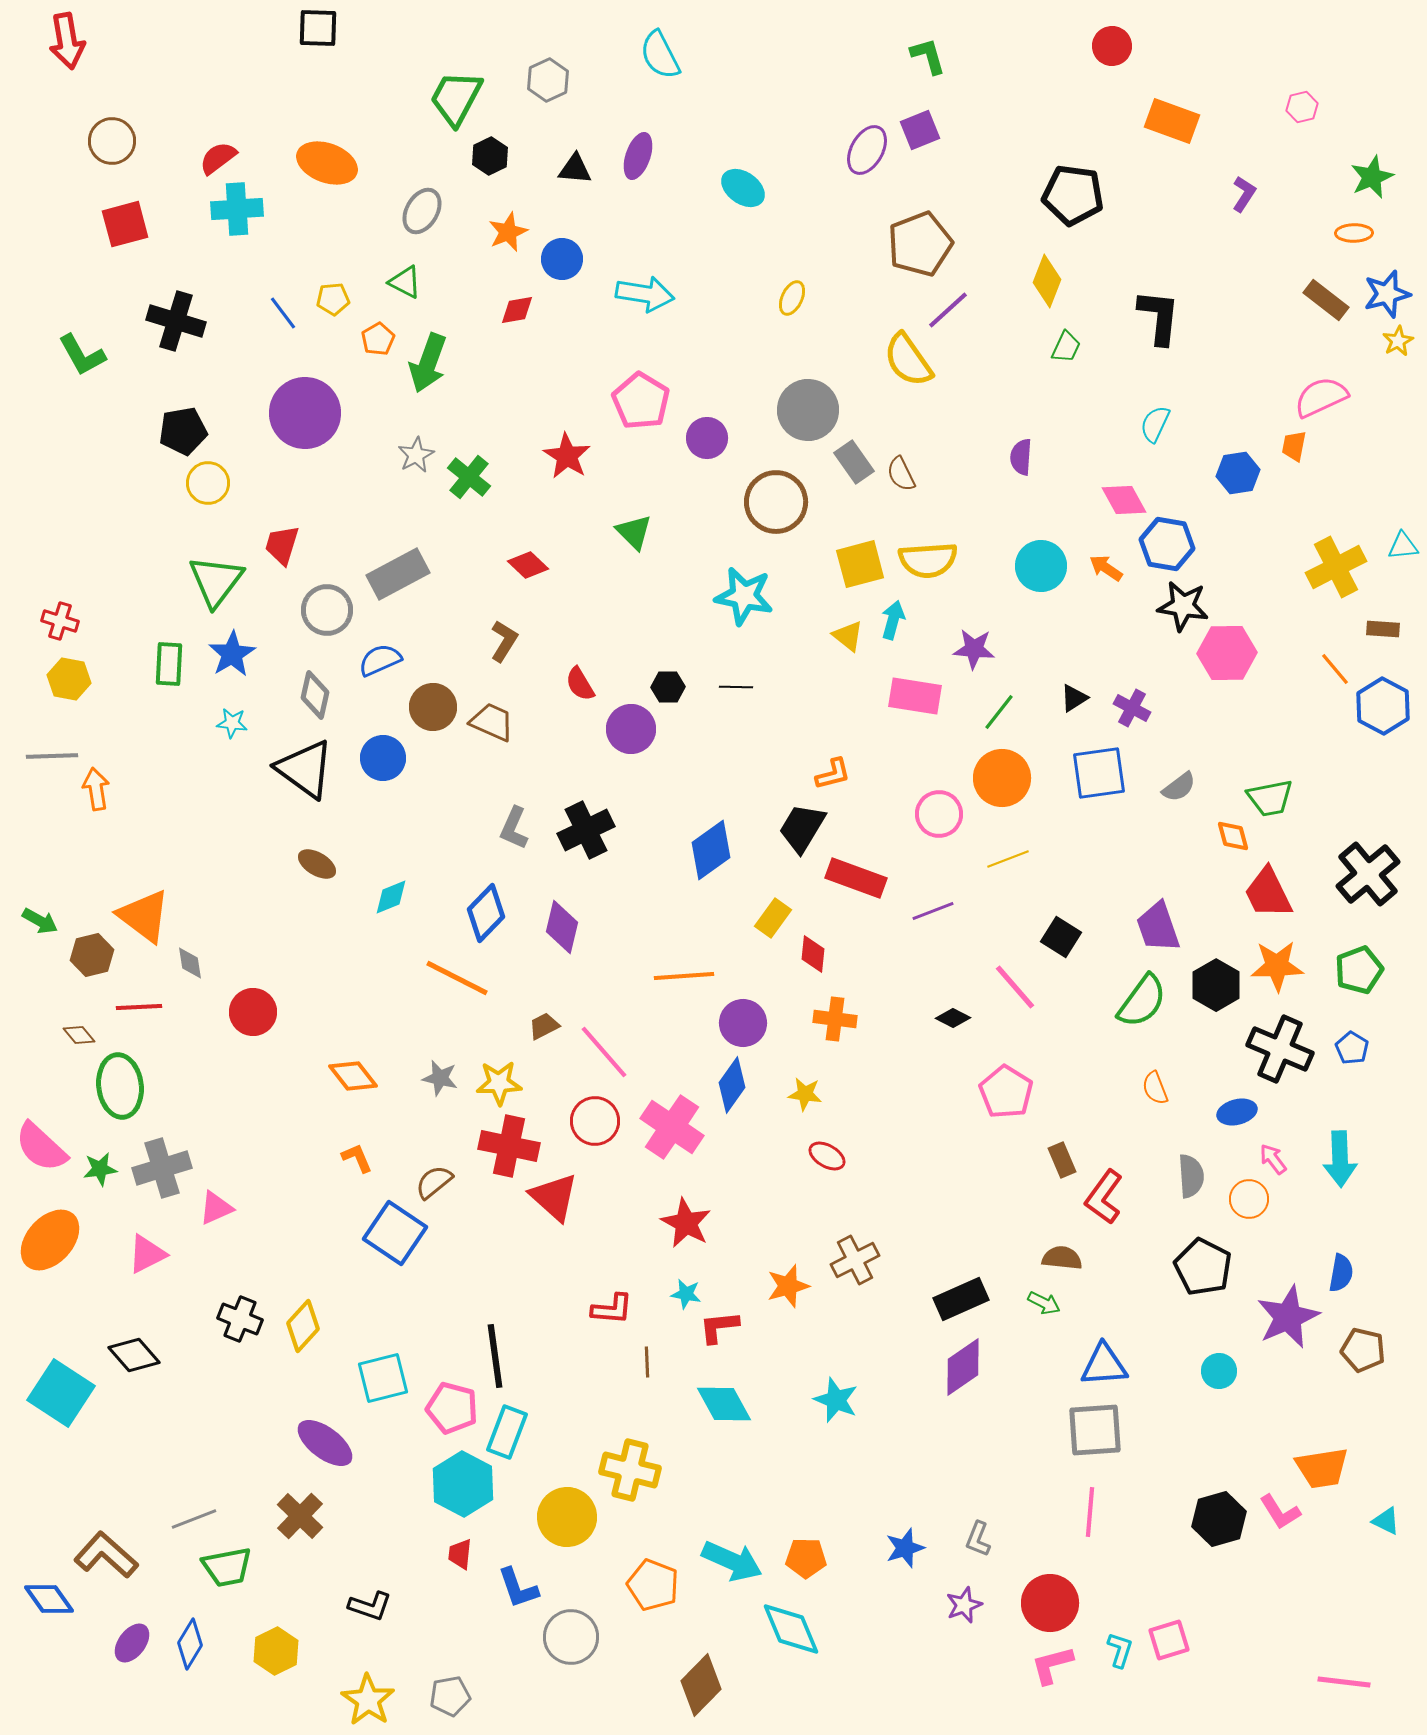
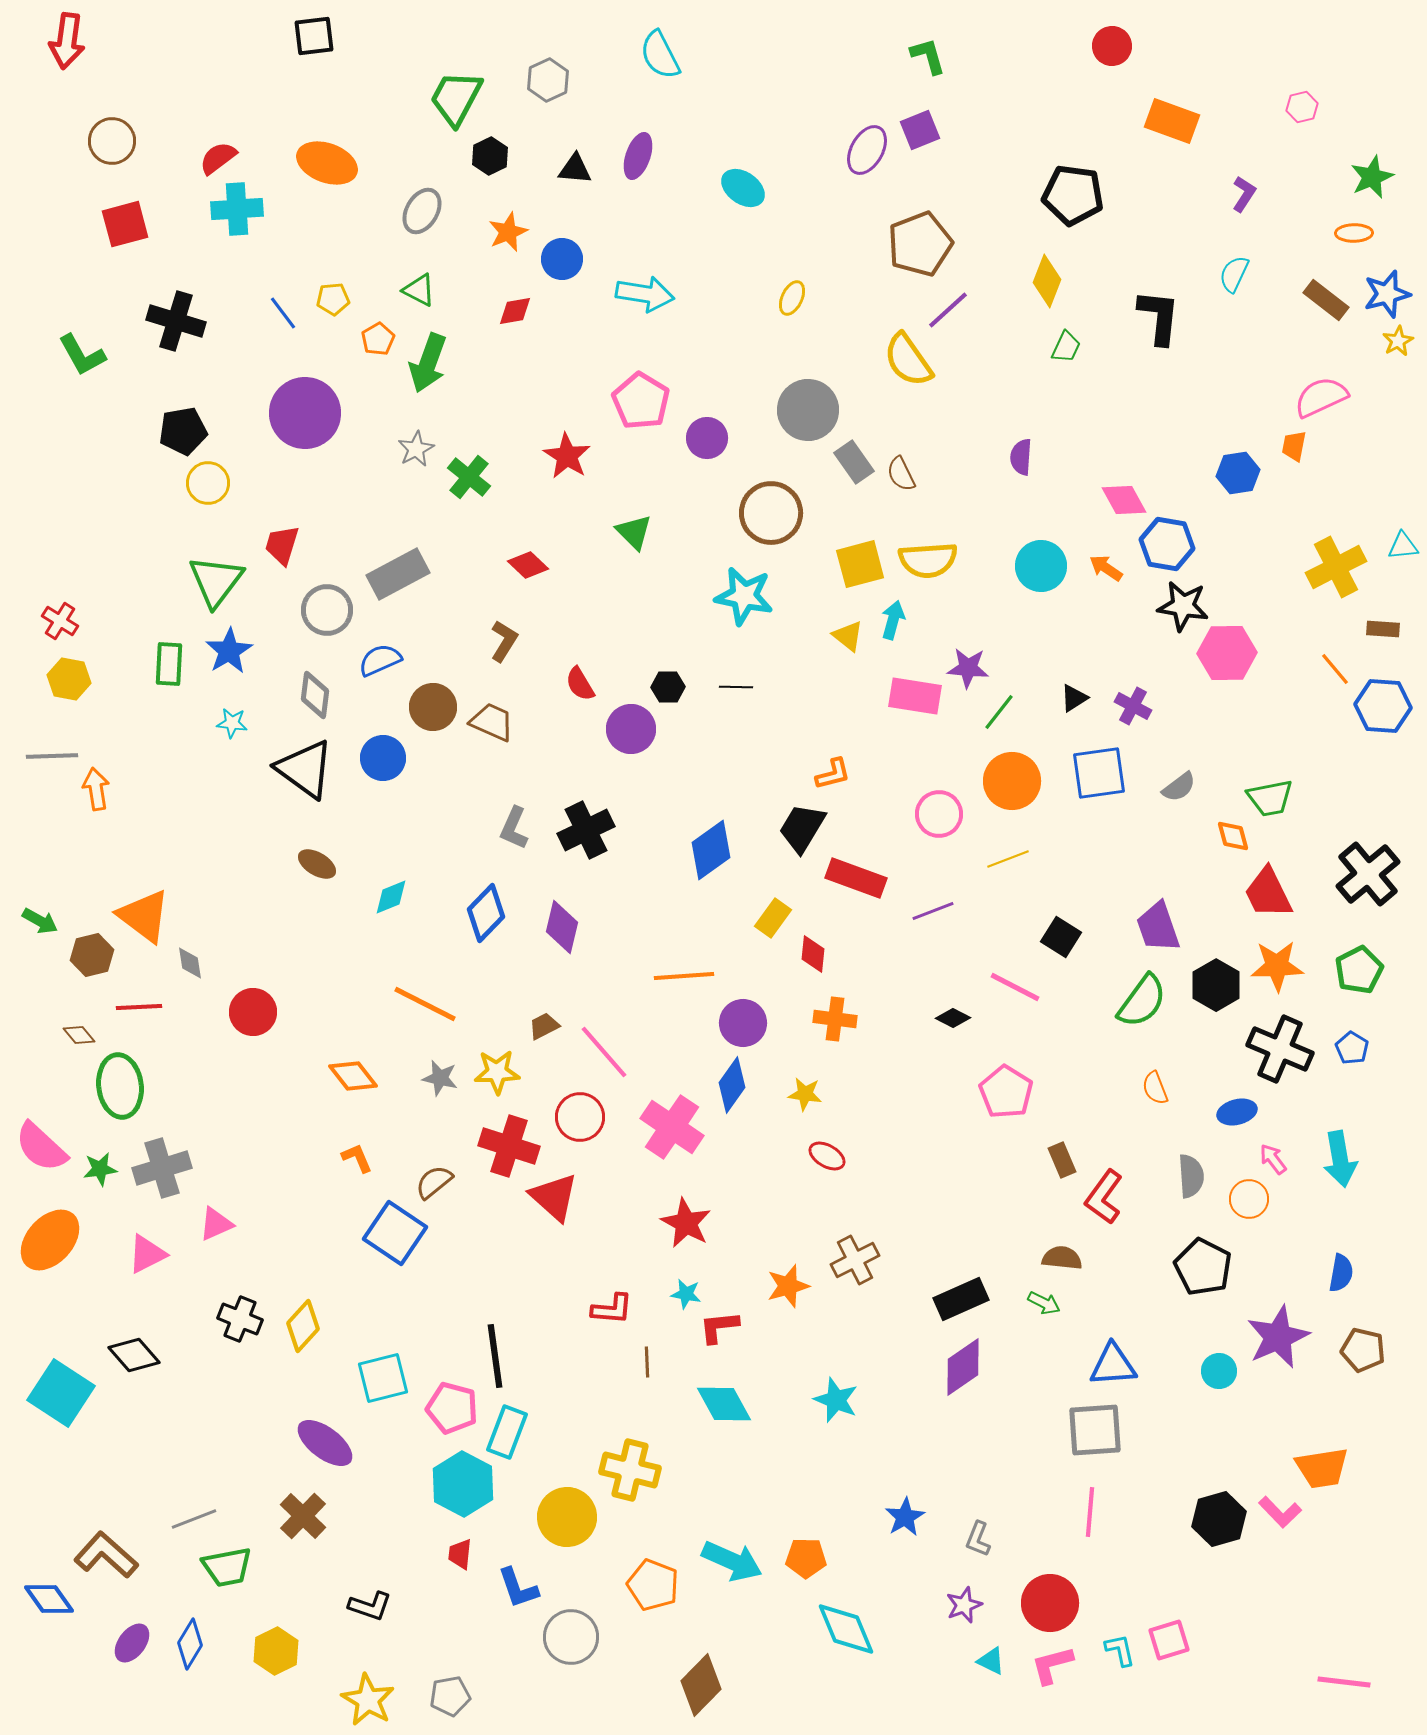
black square at (318, 28): moved 4 px left, 8 px down; rotated 9 degrees counterclockwise
red arrow at (67, 41): rotated 18 degrees clockwise
green triangle at (405, 282): moved 14 px right, 8 px down
red diamond at (517, 310): moved 2 px left, 1 px down
cyan semicircle at (1155, 424): moved 79 px right, 150 px up
gray star at (416, 455): moved 6 px up
brown circle at (776, 502): moved 5 px left, 11 px down
red cross at (60, 621): rotated 15 degrees clockwise
purple star at (974, 649): moved 6 px left, 19 px down
blue star at (232, 654): moved 3 px left, 3 px up
gray diamond at (315, 695): rotated 6 degrees counterclockwise
blue hexagon at (1383, 706): rotated 24 degrees counterclockwise
purple cross at (1132, 708): moved 1 px right, 2 px up
orange circle at (1002, 778): moved 10 px right, 3 px down
green pentagon at (1359, 970): rotated 6 degrees counterclockwise
orange line at (457, 978): moved 32 px left, 26 px down
pink line at (1015, 987): rotated 22 degrees counterclockwise
yellow star at (499, 1083): moved 2 px left, 11 px up
red circle at (595, 1121): moved 15 px left, 4 px up
red cross at (509, 1146): rotated 6 degrees clockwise
cyan arrow at (1340, 1159): rotated 8 degrees counterclockwise
pink triangle at (216, 1208): moved 16 px down
purple star at (1288, 1317): moved 10 px left, 20 px down
blue triangle at (1104, 1365): moved 9 px right
pink L-shape at (1280, 1512): rotated 12 degrees counterclockwise
brown cross at (300, 1516): moved 3 px right
cyan triangle at (1386, 1521): moved 395 px left, 140 px down
blue star at (905, 1548): moved 31 px up; rotated 12 degrees counterclockwise
cyan diamond at (791, 1629): moved 55 px right
cyan L-shape at (1120, 1650): rotated 30 degrees counterclockwise
yellow star at (368, 1700): rotated 4 degrees counterclockwise
